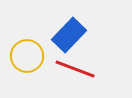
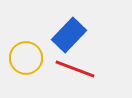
yellow circle: moved 1 px left, 2 px down
